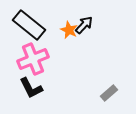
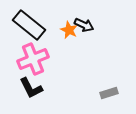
black arrow: rotated 72 degrees clockwise
gray rectangle: rotated 24 degrees clockwise
